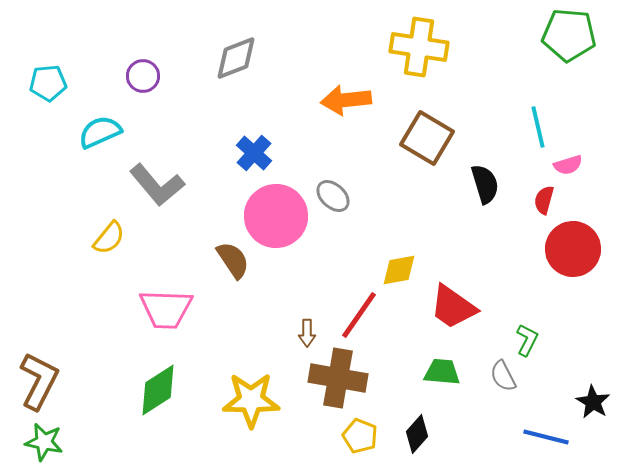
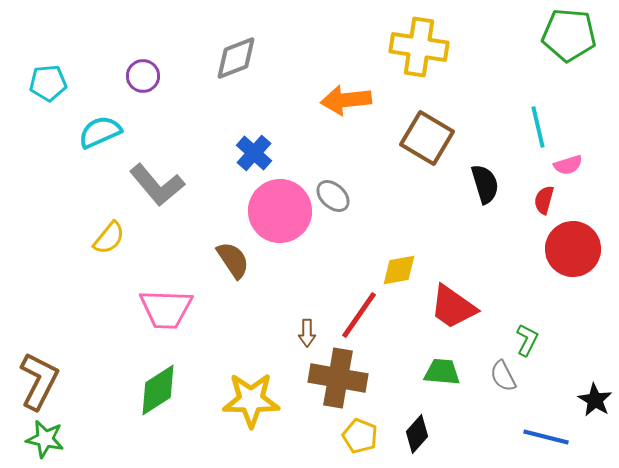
pink circle: moved 4 px right, 5 px up
black star: moved 2 px right, 2 px up
green star: moved 1 px right, 3 px up
